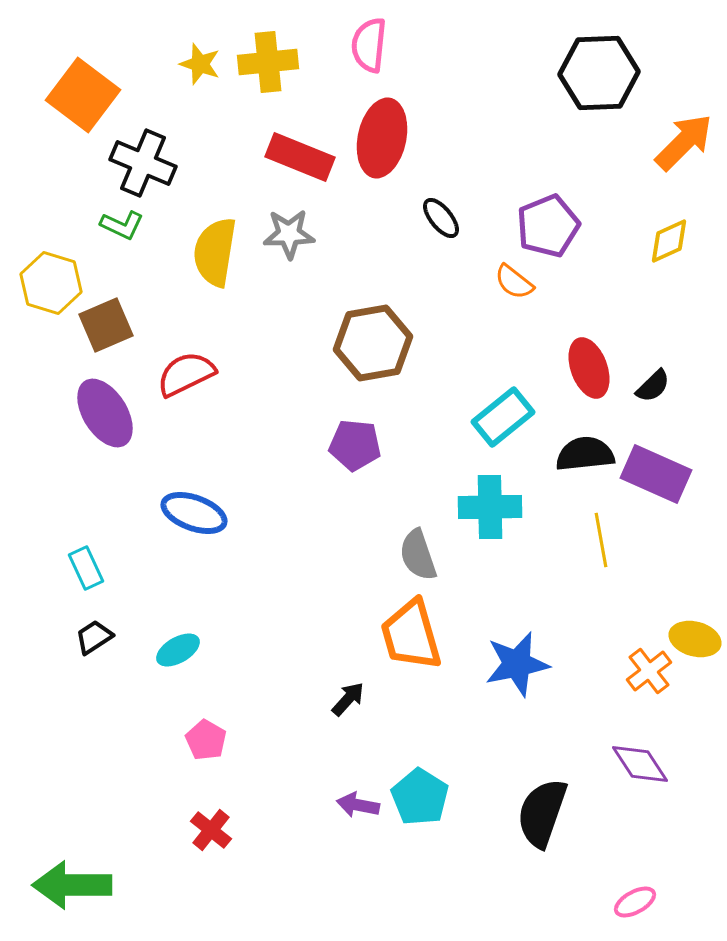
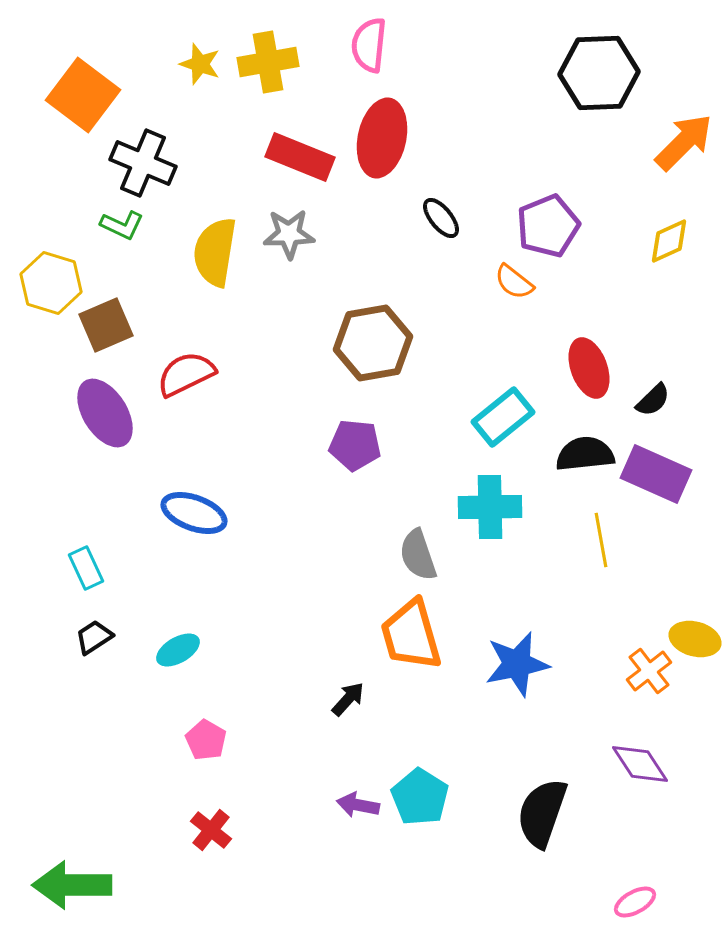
yellow cross at (268, 62): rotated 4 degrees counterclockwise
black semicircle at (653, 386): moved 14 px down
